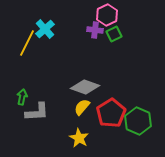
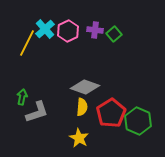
pink hexagon: moved 39 px left, 16 px down
green square: rotated 14 degrees counterclockwise
yellow semicircle: rotated 144 degrees clockwise
gray L-shape: rotated 15 degrees counterclockwise
